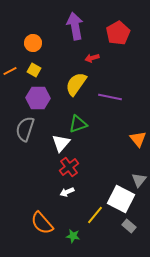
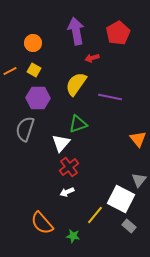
purple arrow: moved 1 px right, 5 px down
